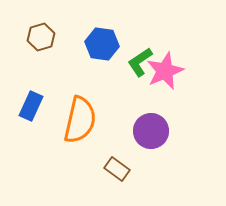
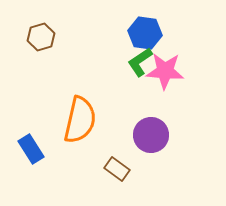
blue hexagon: moved 43 px right, 11 px up
pink star: rotated 27 degrees clockwise
blue rectangle: moved 43 px down; rotated 56 degrees counterclockwise
purple circle: moved 4 px down
